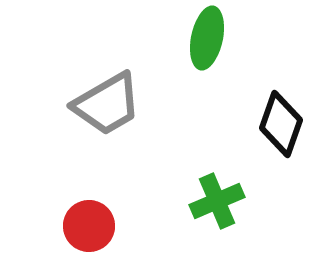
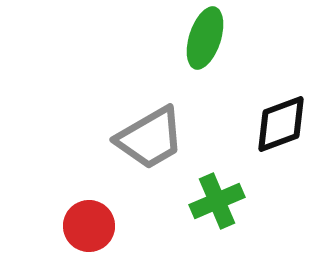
green ellipse: moved 2 px left; rotated 6 degrees clockwise
gray trapezoid: moved 43 px right, 34 px down
black diamond: rotated 50 degrees clockwise
